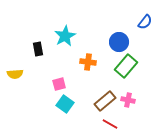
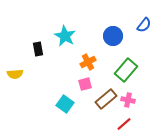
blue semicircle: moved 1 px left, 3 px down
cyan star: rotated 15 degrees counterclockwise
blue circle: moved 6 px left, 6 px up
orange cross: rotated 35 degrees counterclockwise
green rectangle: moved 4 px down
pink square: moved 26 px right
brown rectangle: moved 1 px right, 2 px up
red line: moved 14 px right; rotated 70 degrees counterclockwise
